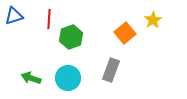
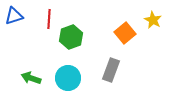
yellow star: rotated 12 degrees counterclockwise
